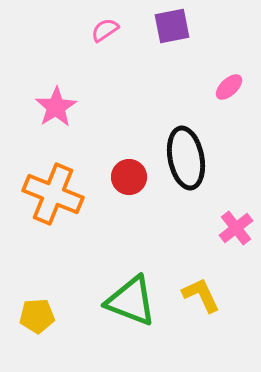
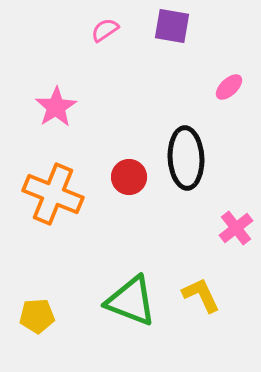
purple square: rotated 21 degrees clockwise
black ellipse: rotated 8 degrees clockwise
